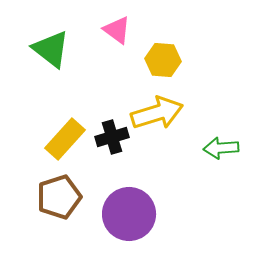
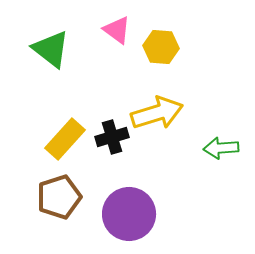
yellow hexagon: moved 2 px left, 13 px up
